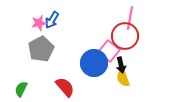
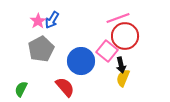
pink line: moved 12 px left; rotated 60 degrees clockwise
pink star: moved 1 px left, 2 px up; rotated 21 degrees counterclockwise
pink square: moved 2 px left
blue circle: moved 13 px left, 2 px up
yellow semicircle: rotated 42 degrees clockwise
